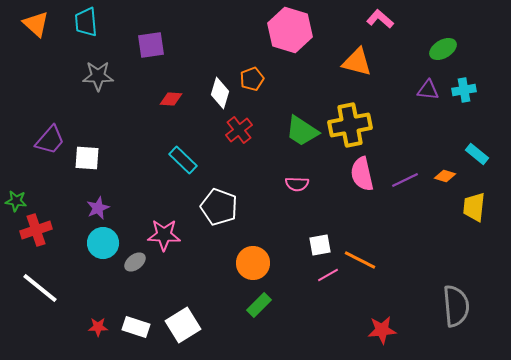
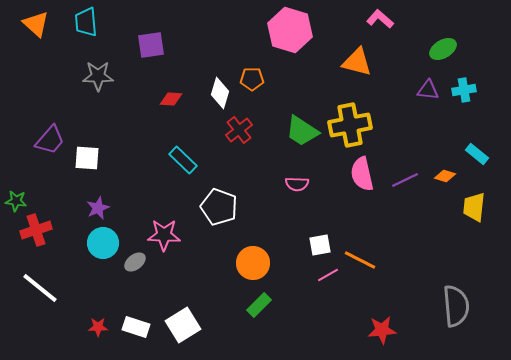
orange pentagon at (252, 79): rotated 20 degrees clockwise
